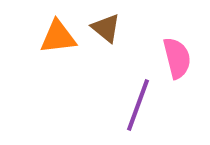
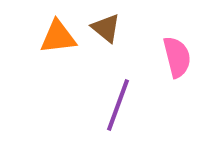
pink semicircle: moved 1 px up
purple line: moved 20 px left
